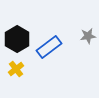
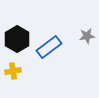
gray star: moved 1 px left
yellow cross: moved 3 px left, 2 px down; rotated 28 degrees clockwise
